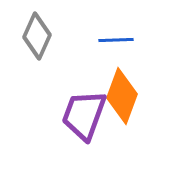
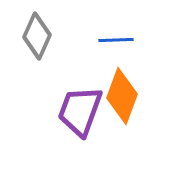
purple trapezoid: moved 4 px left, 4 px up
